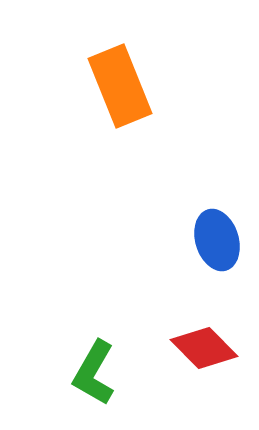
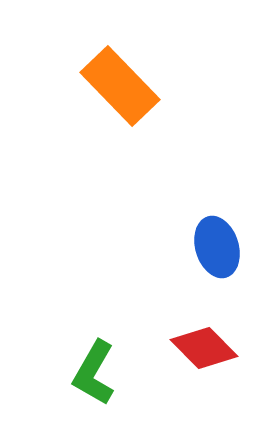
orange rectangle: rotated 22 degrees counterclockwise
blue ellipse: moved 7 px down
